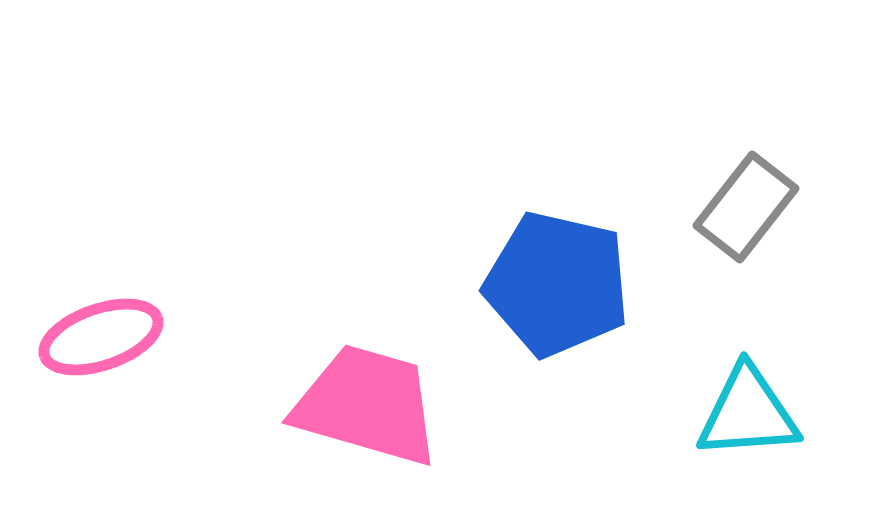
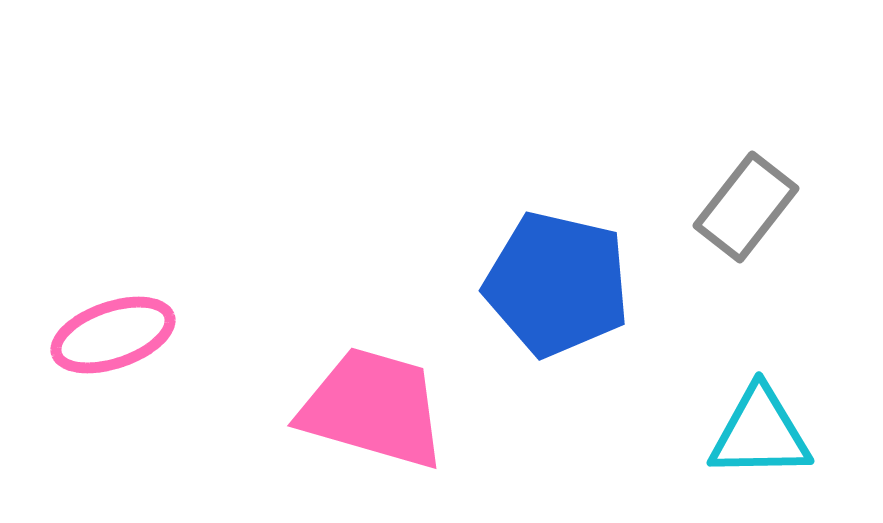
pink ellipse: moved 12 px right, 2 px up
pink trapezoid: moved 6 px right, 3 px down
cyan triangle: moved 12 px right, 20 px down; rotated 3 degrees clockwise
